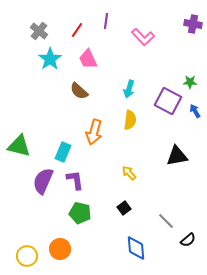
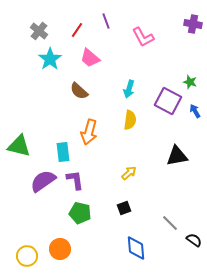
purple line: rotated 28 degrees counterclockwise
pink L-shape: rotated 15 degrees clockwise
pink trapezoid: moved 2 px right, 1 px up; rotated 25 degrees counterclockwise
green star: rotated 16 degrees clockwise
orange arrow: moved 5 px left
cyan rectangle: rotated 30 degrees counterclockwise
yellow arrow: rotated 91 degrees clockwise
purple semicircle: rotated 32 degrees clockwise
black square: rotated 16 degrees clockwise
gray line: moved 4 px right, 2 px down
black semicircle: moved 6 px right; rotated 105 degrees counterclockwise
